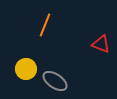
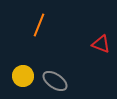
orange line: moved 6 px left
yellow circle: moved 3 px left, 7 px down
